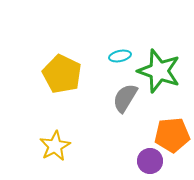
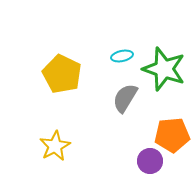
cyan ellipse: moved 2 px right
green star: moved 5 px right, 2 px up
